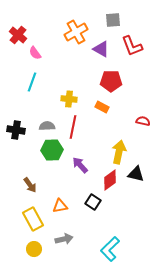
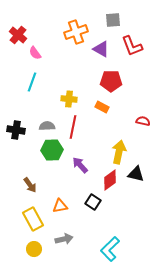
orange cross: rotated 10 degrees clockwise
